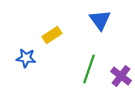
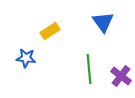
blue triangle: moved 3 px right, 2 px down
yellow rectangle: moved 2 px left, 4 px up
green line: rotated 24 degrees counterclockwise
